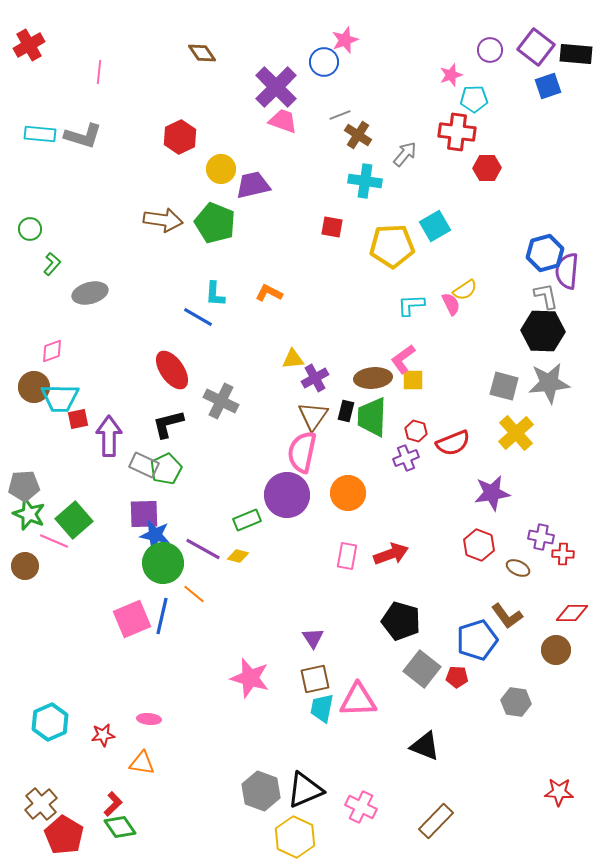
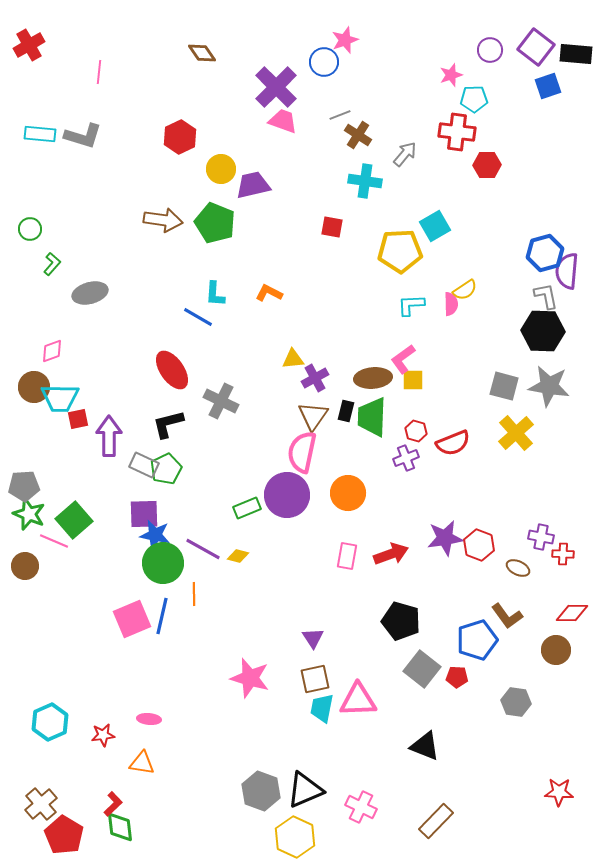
red hexagon at (487, 168): moved 3 px up
yellow pentagon at (392, 246): moved 8 px right, 5 px down
pink semicircle at (451, 304): rotated 25 degrees clockwise
gray star at (549, 383): moved 3 px down; rotated 15 degrees clockwise
purple star at (492, 493): moved 47 px left, 45 px down
green rectangle at (247, 520): moved 12 px up
orange line at (194, 594): rotated 50 degrees clockwise
green diamond at (120, 827): rotated 28 degrees clockwise
